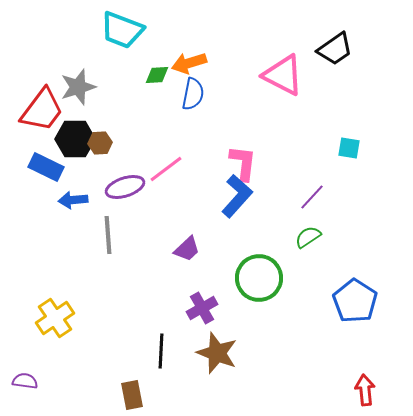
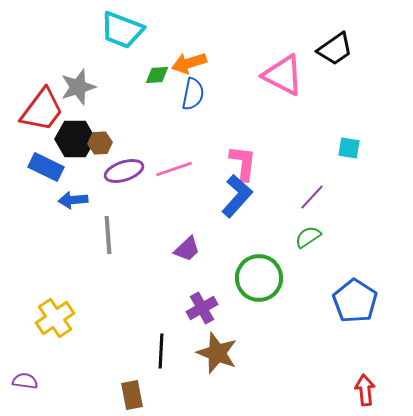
pink line: moved 8 px right; rotated 18 degrees clockwise
purple ellipse: moved 1 px left, 16 px up
